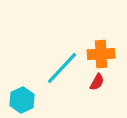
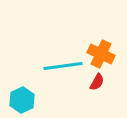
orange cross: rotated 28 degrees clockwise
cyan line: moved 1 px right, 2 px up; rotated 39 degrees clockwise
